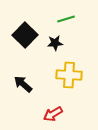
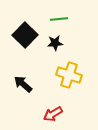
green line: moved 7 px left; rotated 12 degrees clockwise
yellow cross: rotated 15 degrees clockwise
